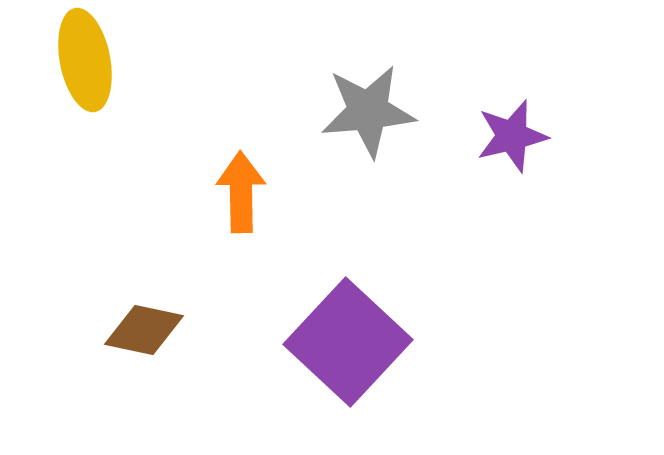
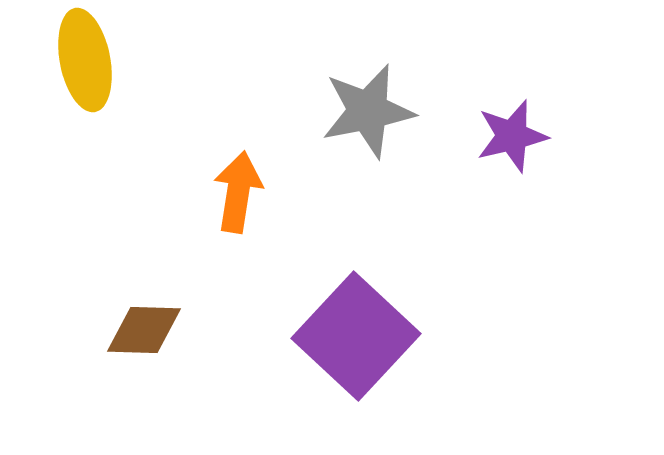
gray star: rotated 6 degrees counterclockwise
orange arrow: moved 3 px left; rotated 10 degrees clockwise
brown diamond: rotated 10 degrees counterclockwise
purple square: moved 8 px right, 6 px up
